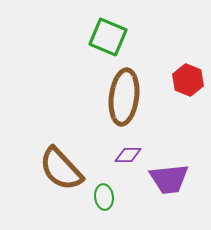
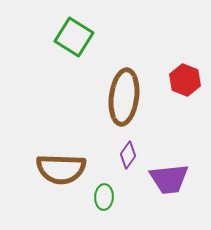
green square: moved 34 px left; rotated 9 degrees clockwise
red hexagon: moved 3 px left
purple diamond: rotated 56 degrees counterclockwise
brown semicircle: rotated 45 degrees counterclockwise
green ellipse: rotated 10 degrees clockwise
